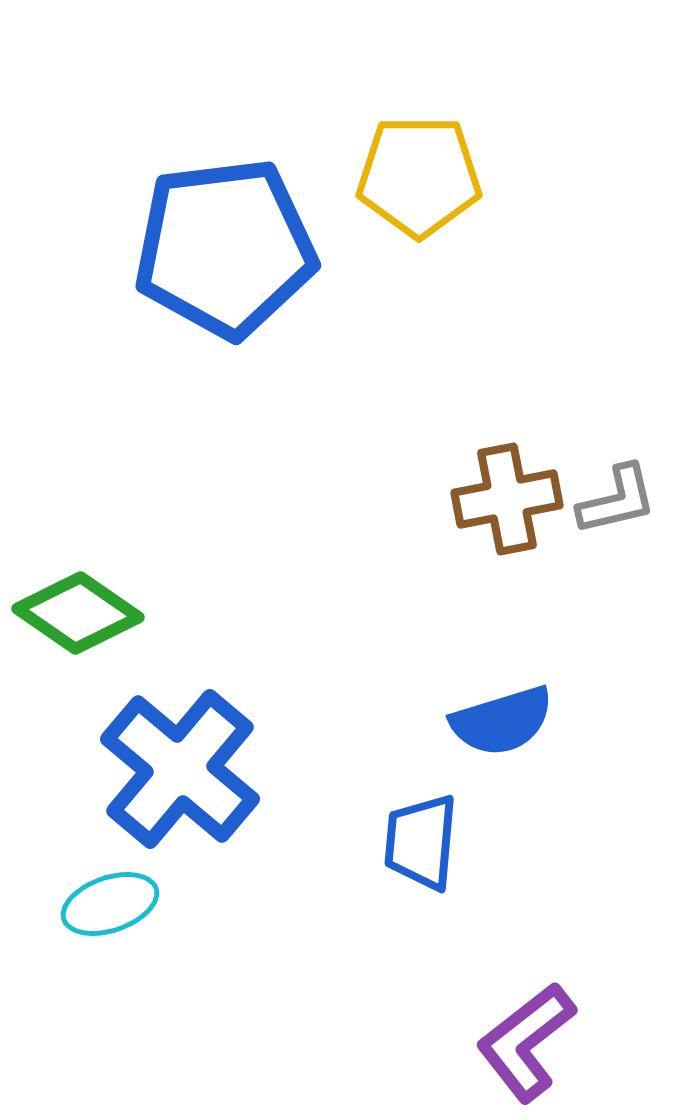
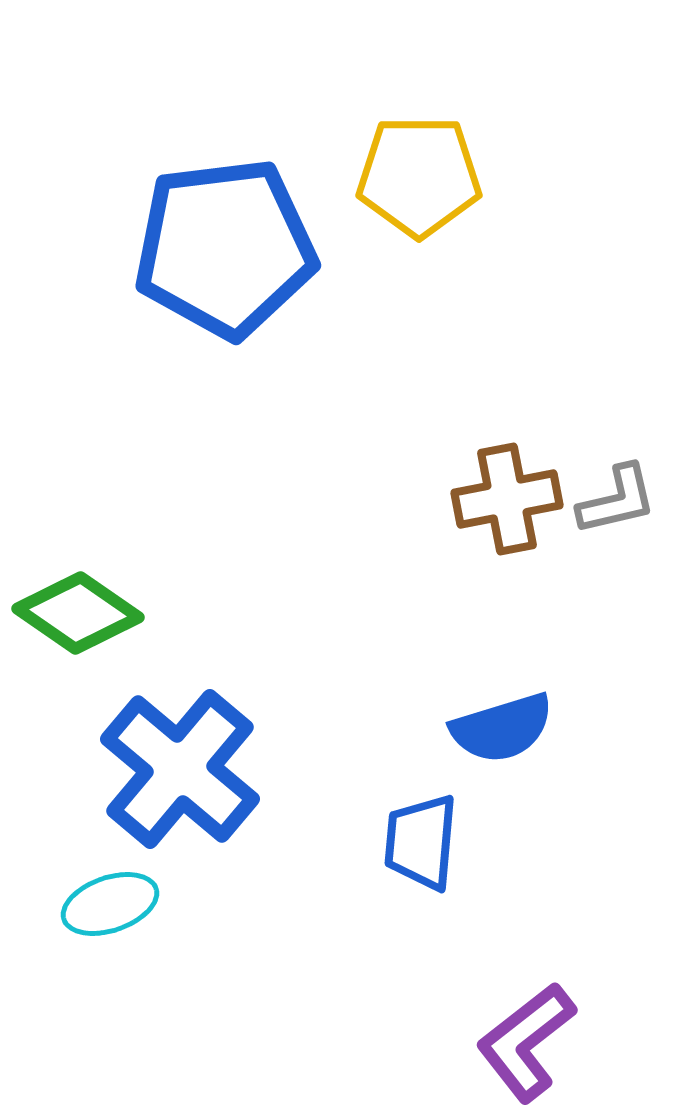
blue semicircle: moved 7 px down
